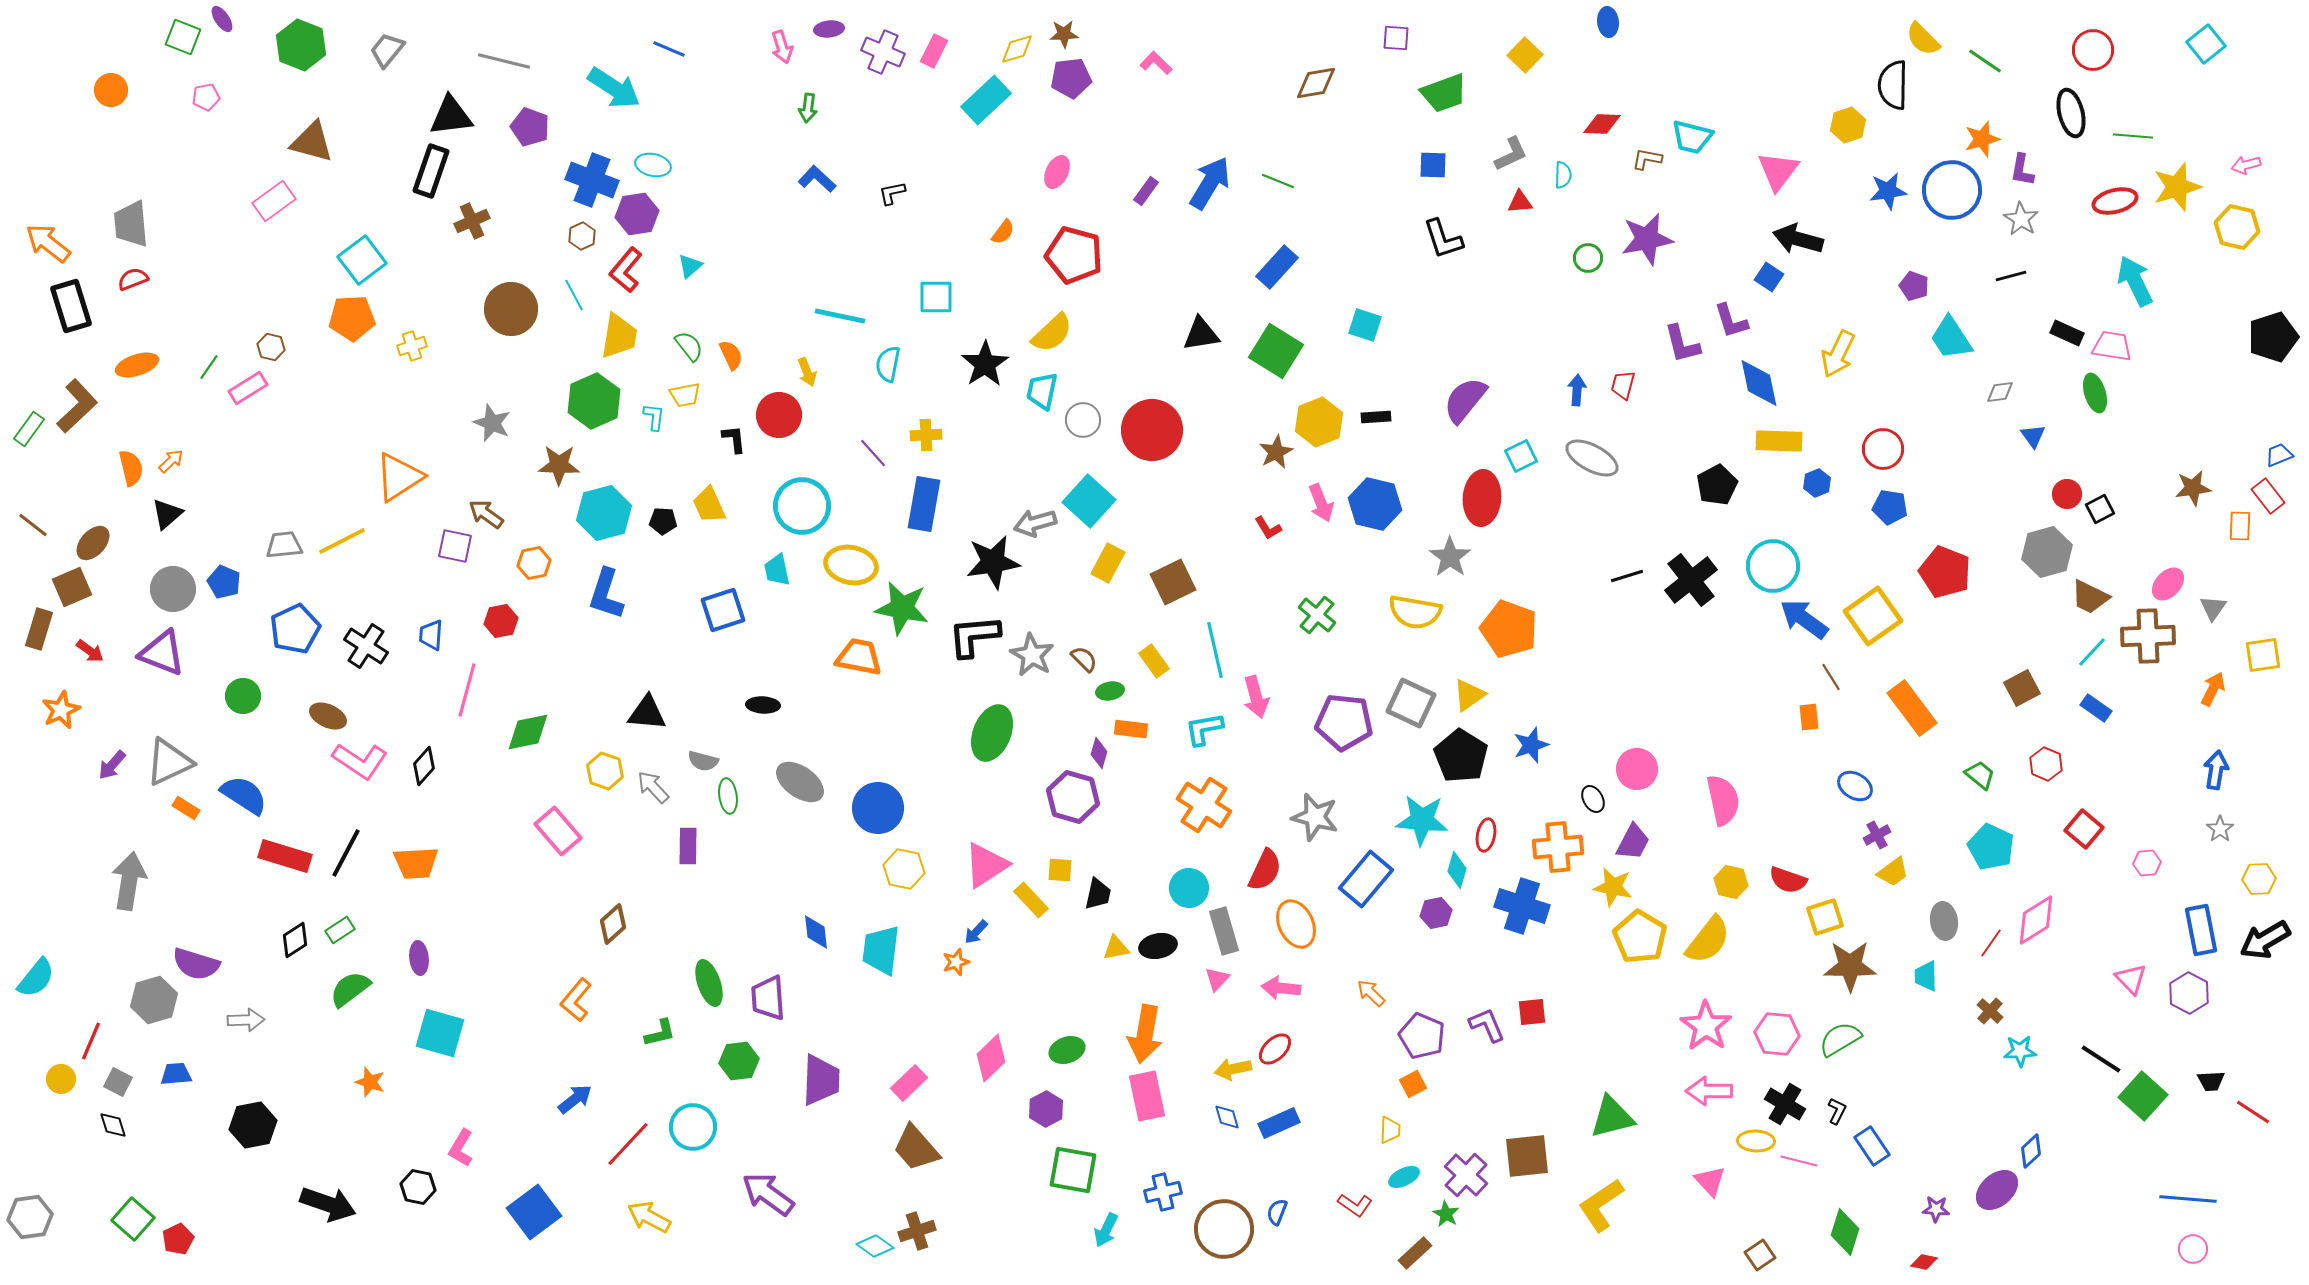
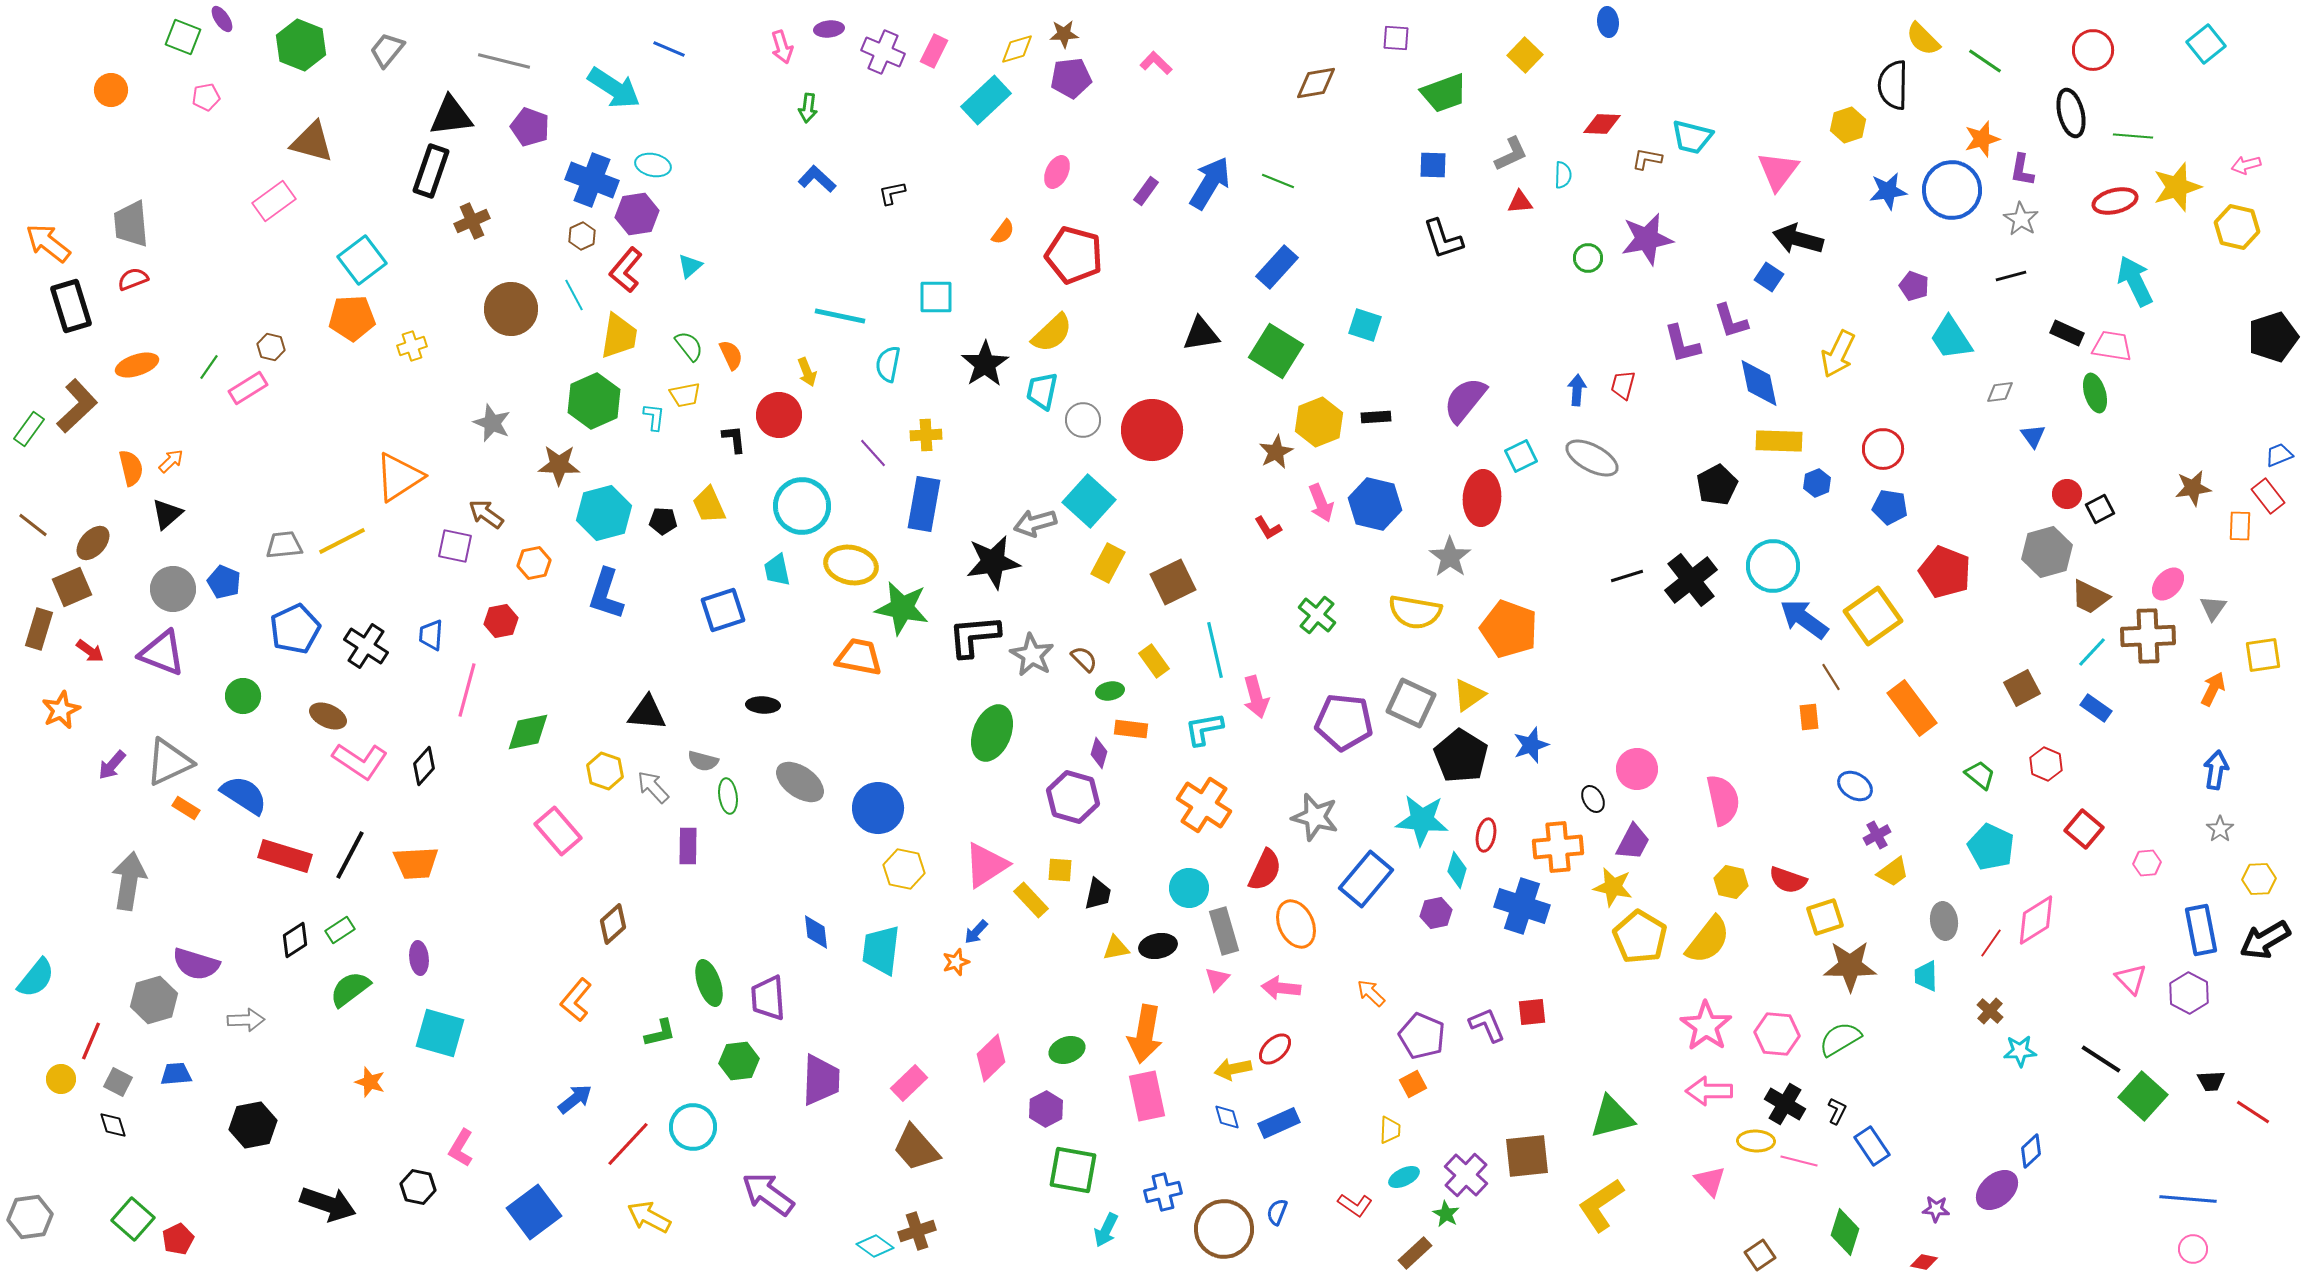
black line at (346, 853): moved 4 px right, 2 px down
